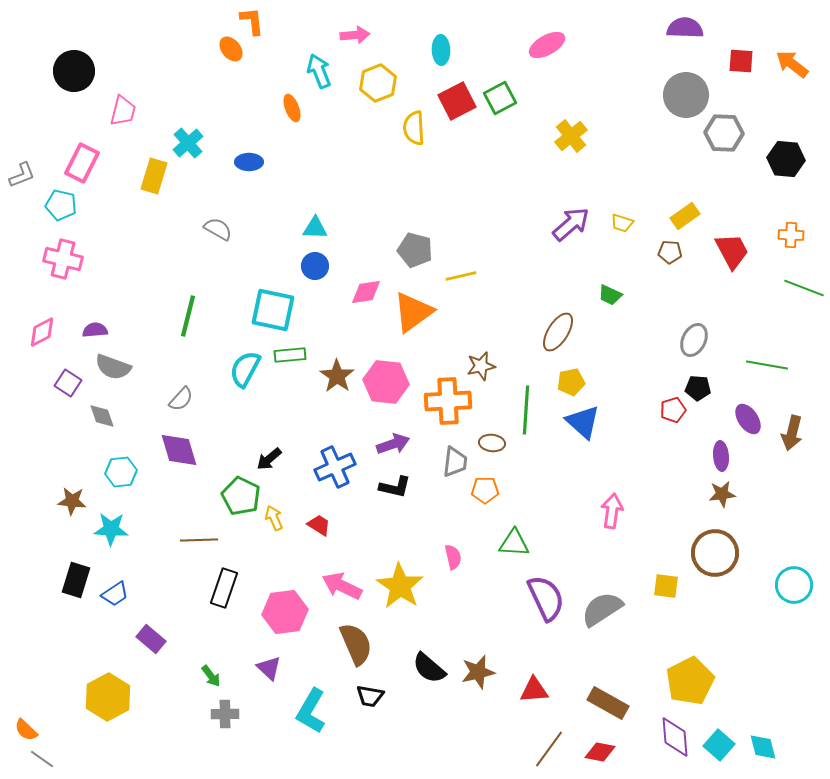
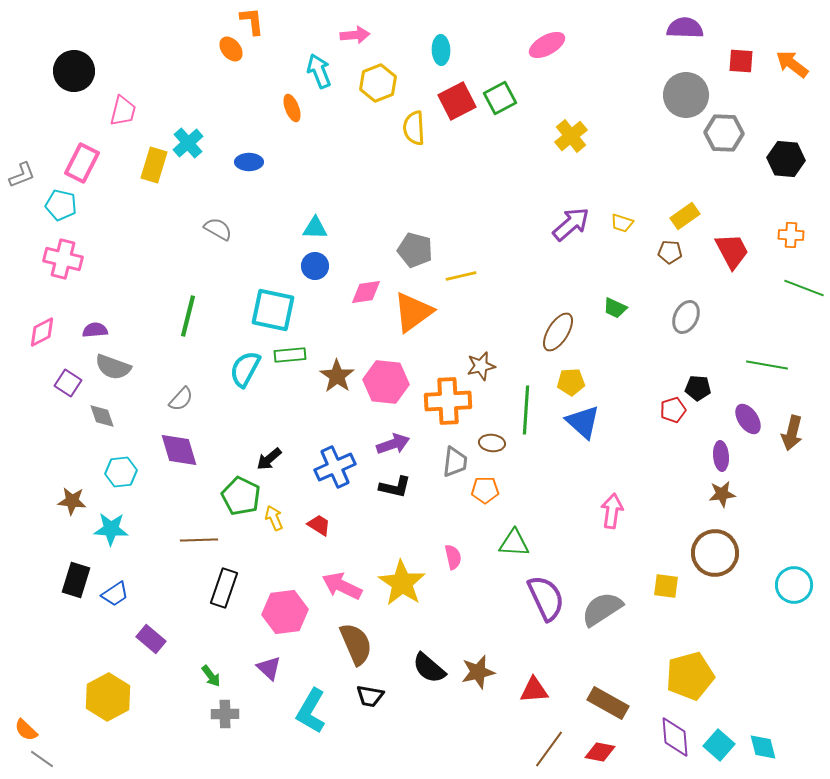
yellow rectangle at (154, 176): moved 11 px up
green trapezoid at (610, 295): moved 5 px right, 13 px down
gray ellipse at (694, 340): moved 8 px left, 23 px up
yellow pentagon at (571, 382): rotated 8 degrees clockwise
yellow star at (400, 586): moved 2 px right, 3 px up
yellow pentagon at (690, 681): moved 5 px up; rotated 12 degrees clockwise
